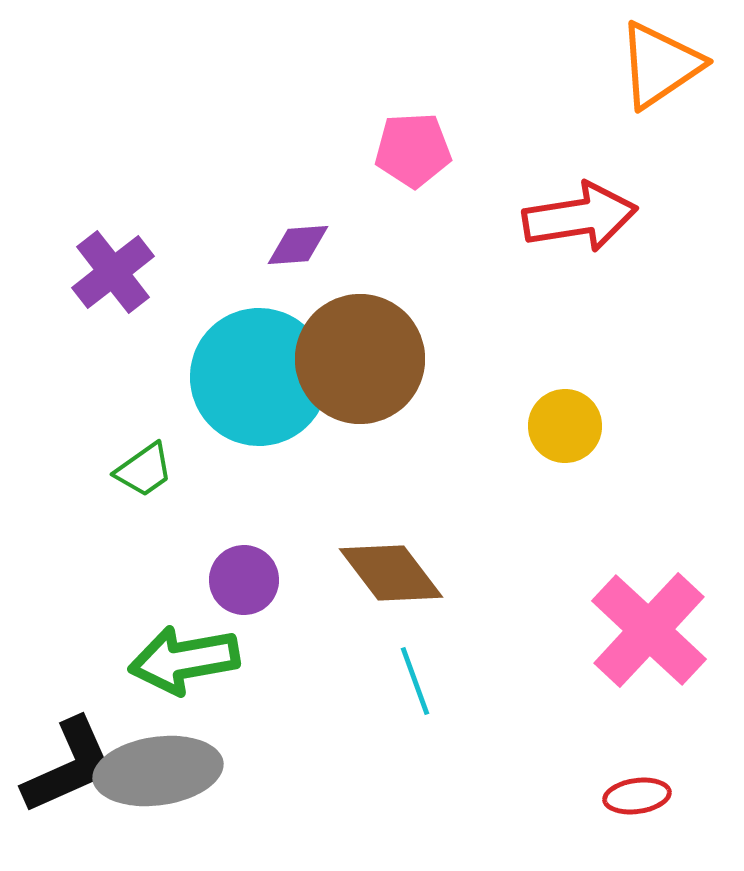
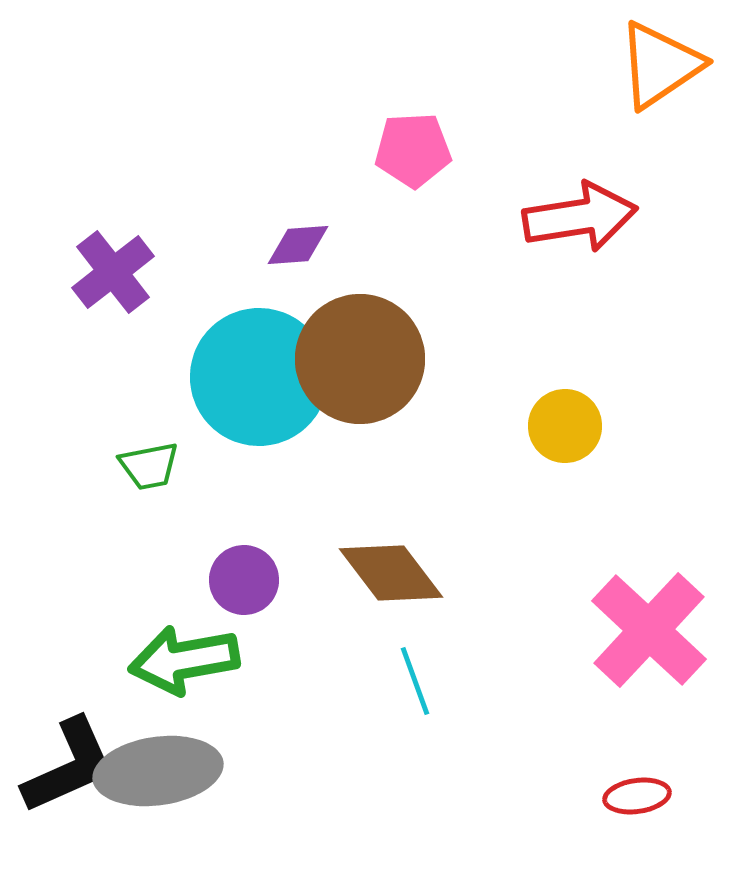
green trapezoid: moved 5 px right, 4 px up; rotated 24 degrees clockwise
